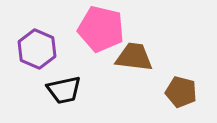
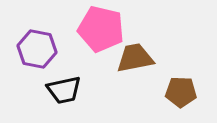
purple hexagon: rotated 12 degrees counterclockwise
brown trapezoid: moved 1 px right, 1 px down; rotated 18 degrees counterclockwise
brown pentagon: rotated 12 degrees counterclockwise
